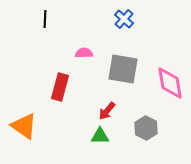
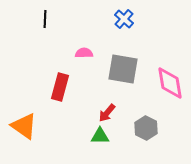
red arrow: moved 2 px down
